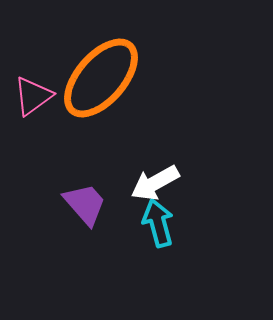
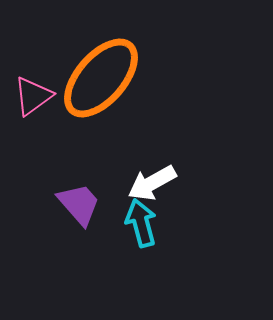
white arrow: moved 3 px left
purple trapezoid: moved 6 px left
cyan arrow: moved 17 px left
